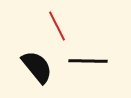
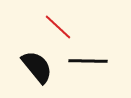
red line: moved 1 px right, 1 px down; rotated 20 degrees counterclockwise
